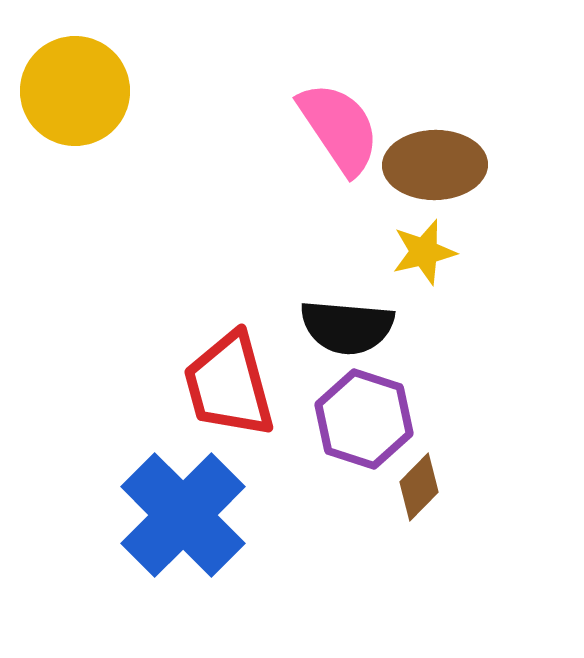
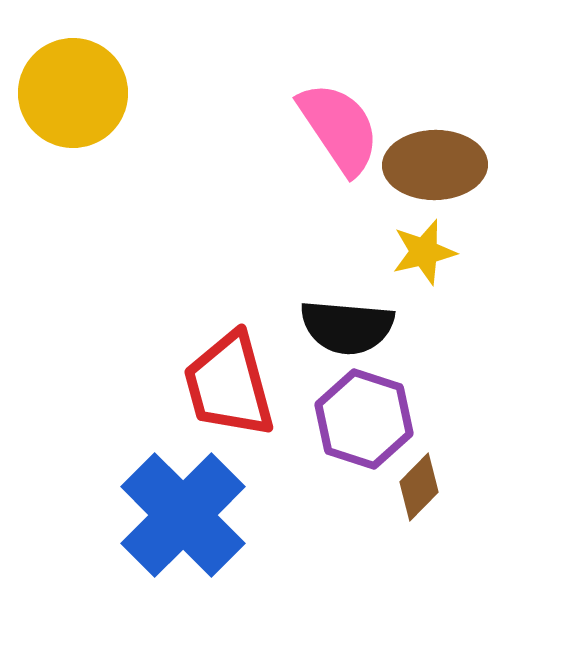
yellow circle: moved 2 px left, 2 px down
